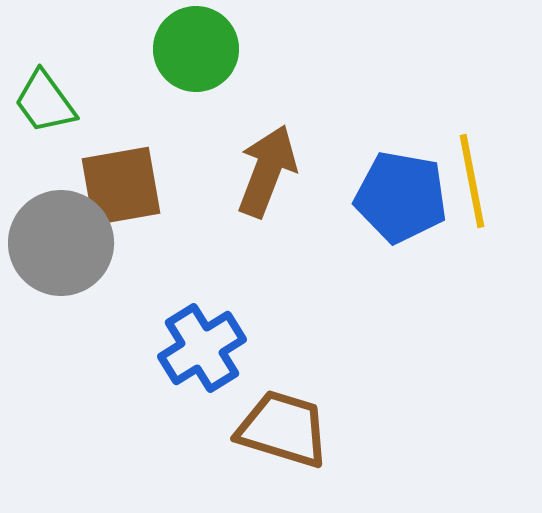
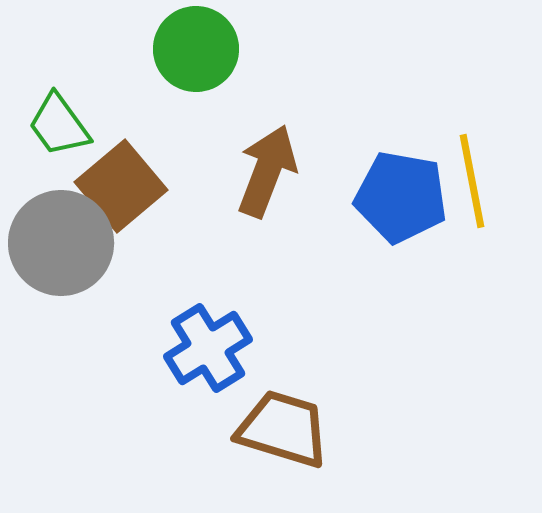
green trapezoid: moved 14 px right, 23 px down
brown square: rotated 30 degrees counterclockwise
blue cross: moved 6 px right
